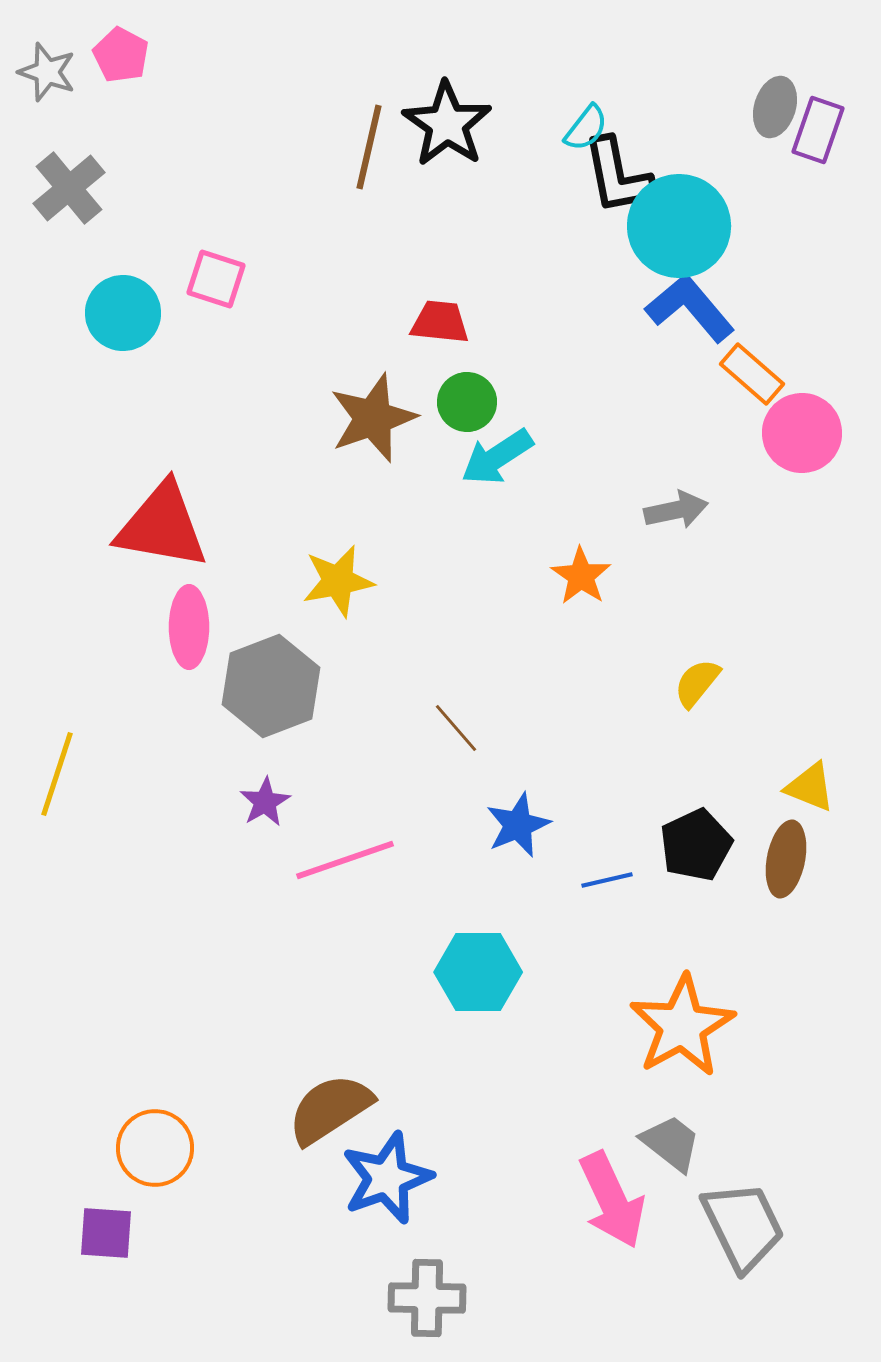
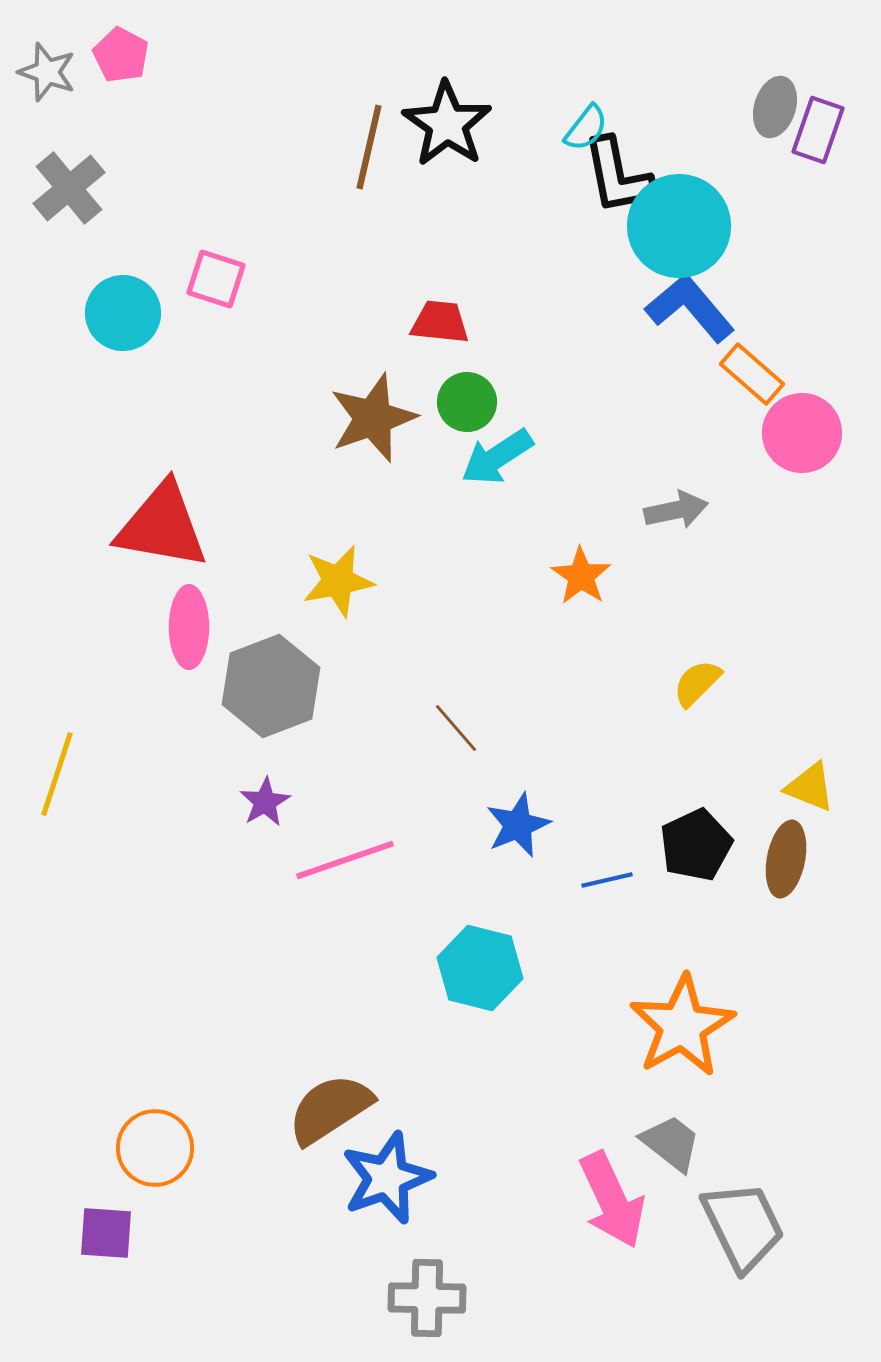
yellow semicircle at (697, 683): rotated 6 degrees clockwise
cyan hexagon at (478, 972): moved 2 px right, 4 px up; rotated 14 degrees clockwise
